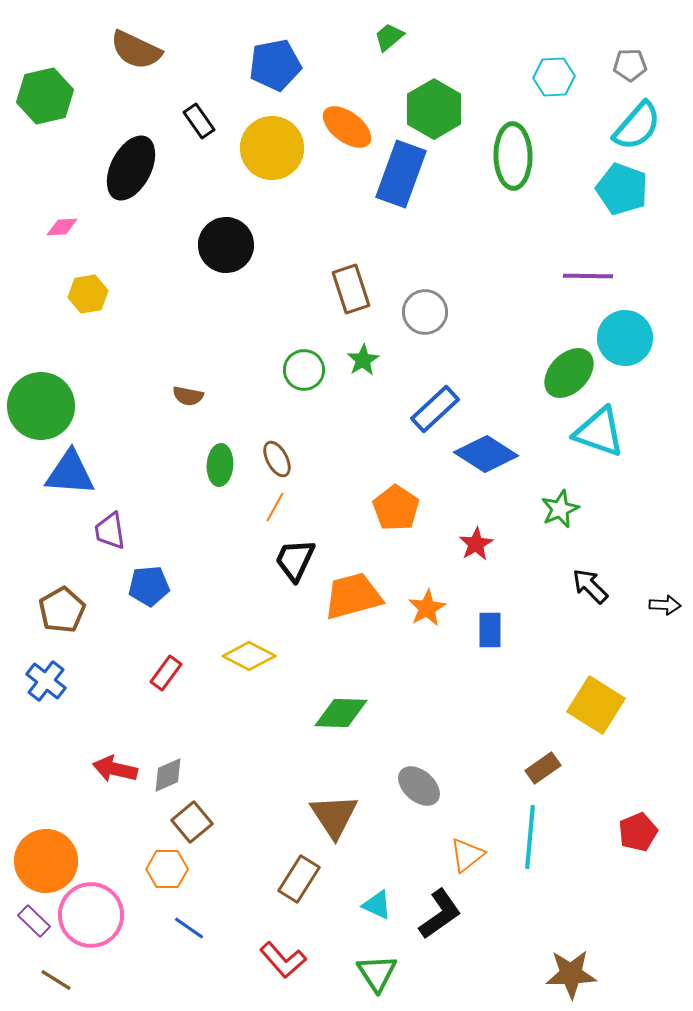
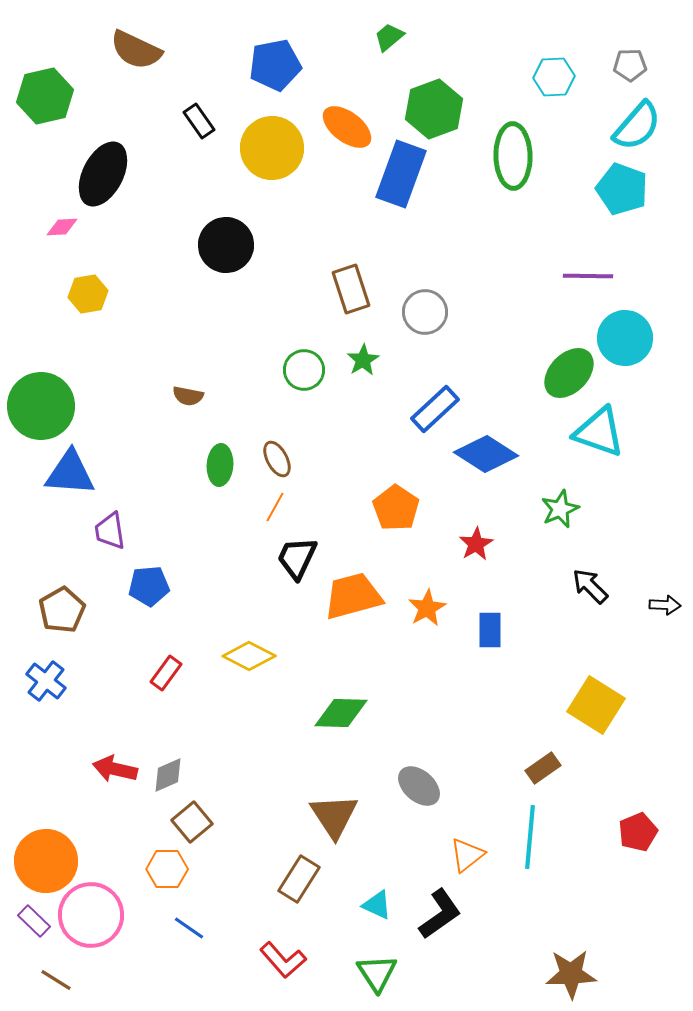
green hexagon at (434, 109): rotated 10 degrees clockwise
black ellipse at (131, 168): moved 28 px left, 6 px down
black trapezoid at (295, 560): moved 2 px right, 2 px up
